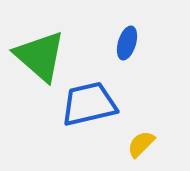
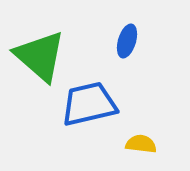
blue ellipse: moved 2 px up
yellow semicircle: rotated 52 degrees clockwise
